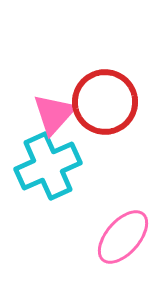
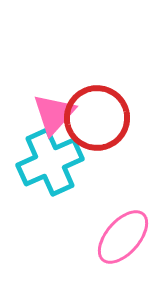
red circle: moved 8 px left, 16 px down
cyan cross: moved 2 px right, 4 px up
